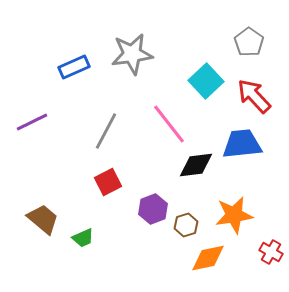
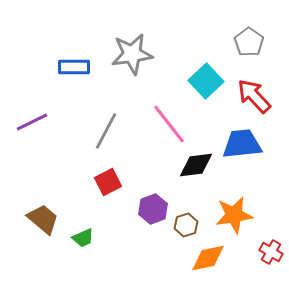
blue rectangle: rotated 24 degrees clockwise
